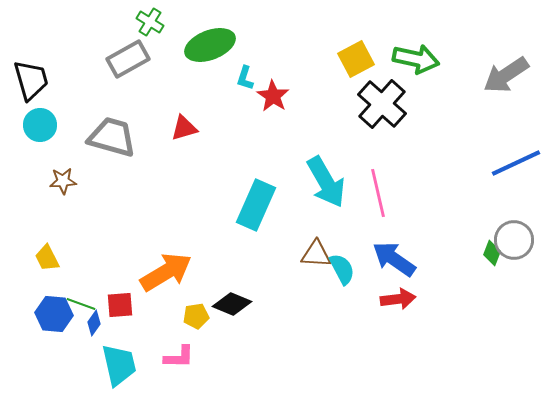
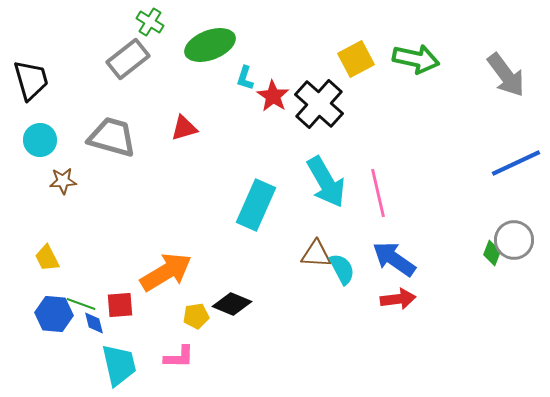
gray rectangle: rotated 9 degrees counterclockwise
gray arrow: rotated 93 degrees counterclockwise
black cross: moved 63 px left
cyan circle: moved 15 px down
blue diamond: rotated 50 degrees counterclockwise
